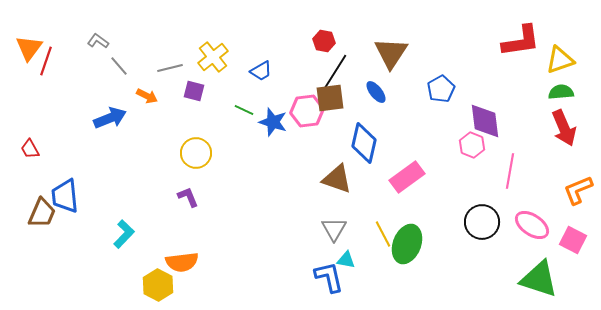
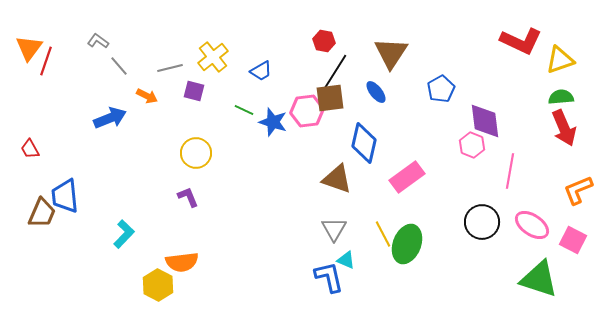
red L-shape at (521, 41): rotated 33 degrees clockwise
green semicircle at (561, 92): moved 5 px down
cyan triangle at (346, 260): rotated 12 degrees clockwise
